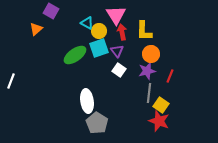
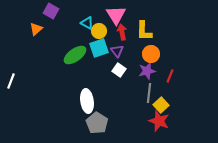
yellow square: rotated 14 degrees clockwise
